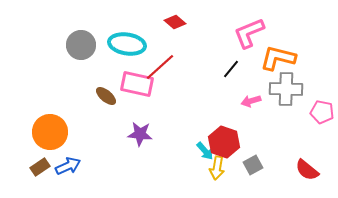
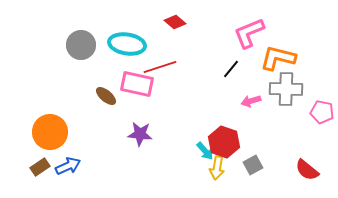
red line: rotated 24 degrees clockwise
